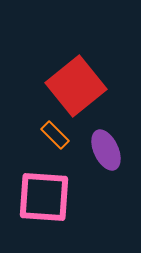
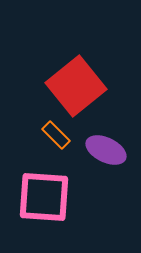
orange rectangle: moved 1 px right
purple ellipse: rotated 39 degrees counterclockwise
